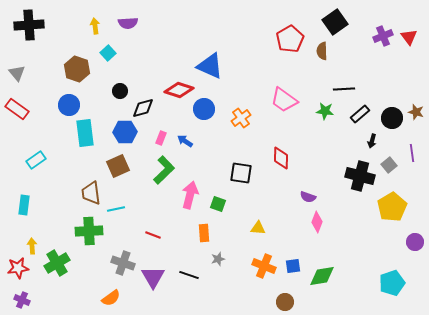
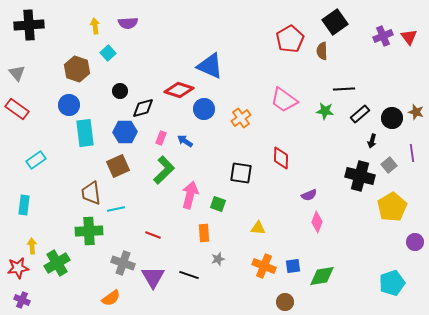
purple semicircle at (308, 197): moved 1 px right, 2 px up; rotated 42 degrees counterclockwise
